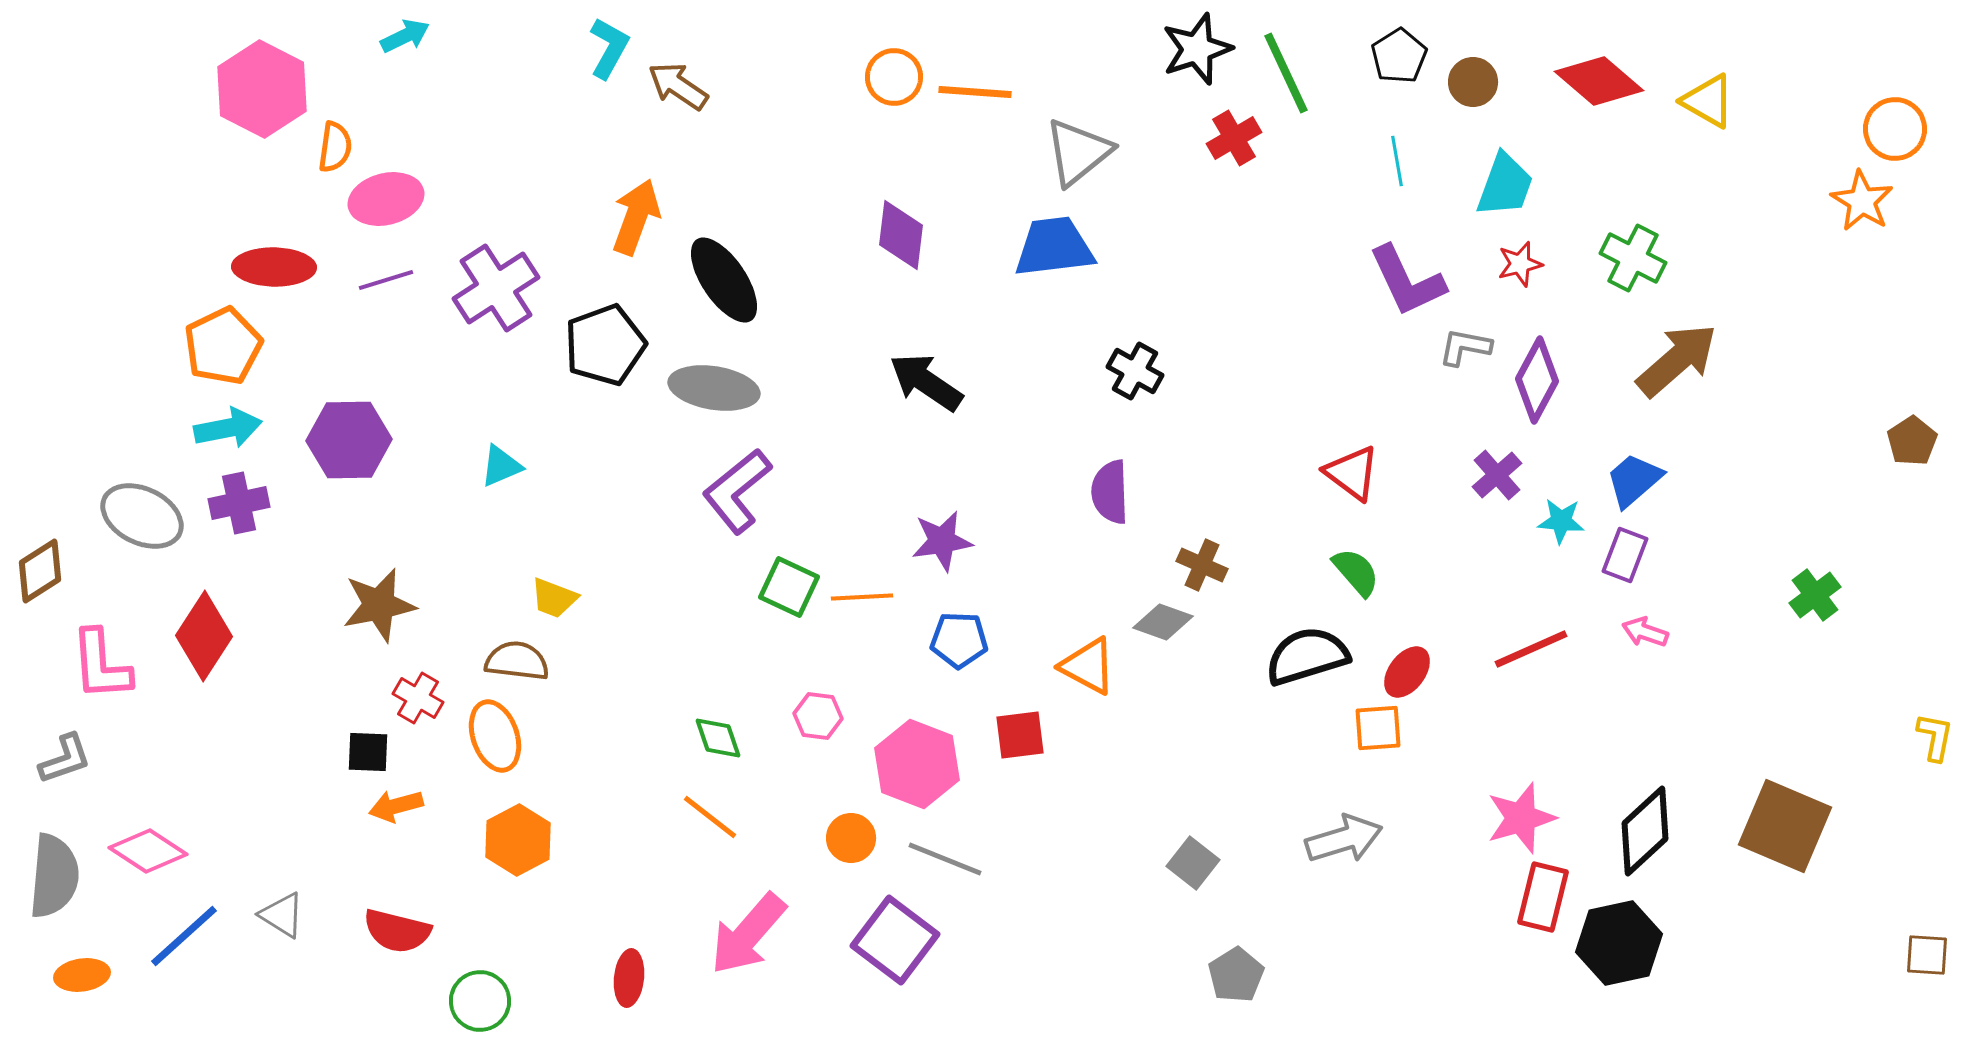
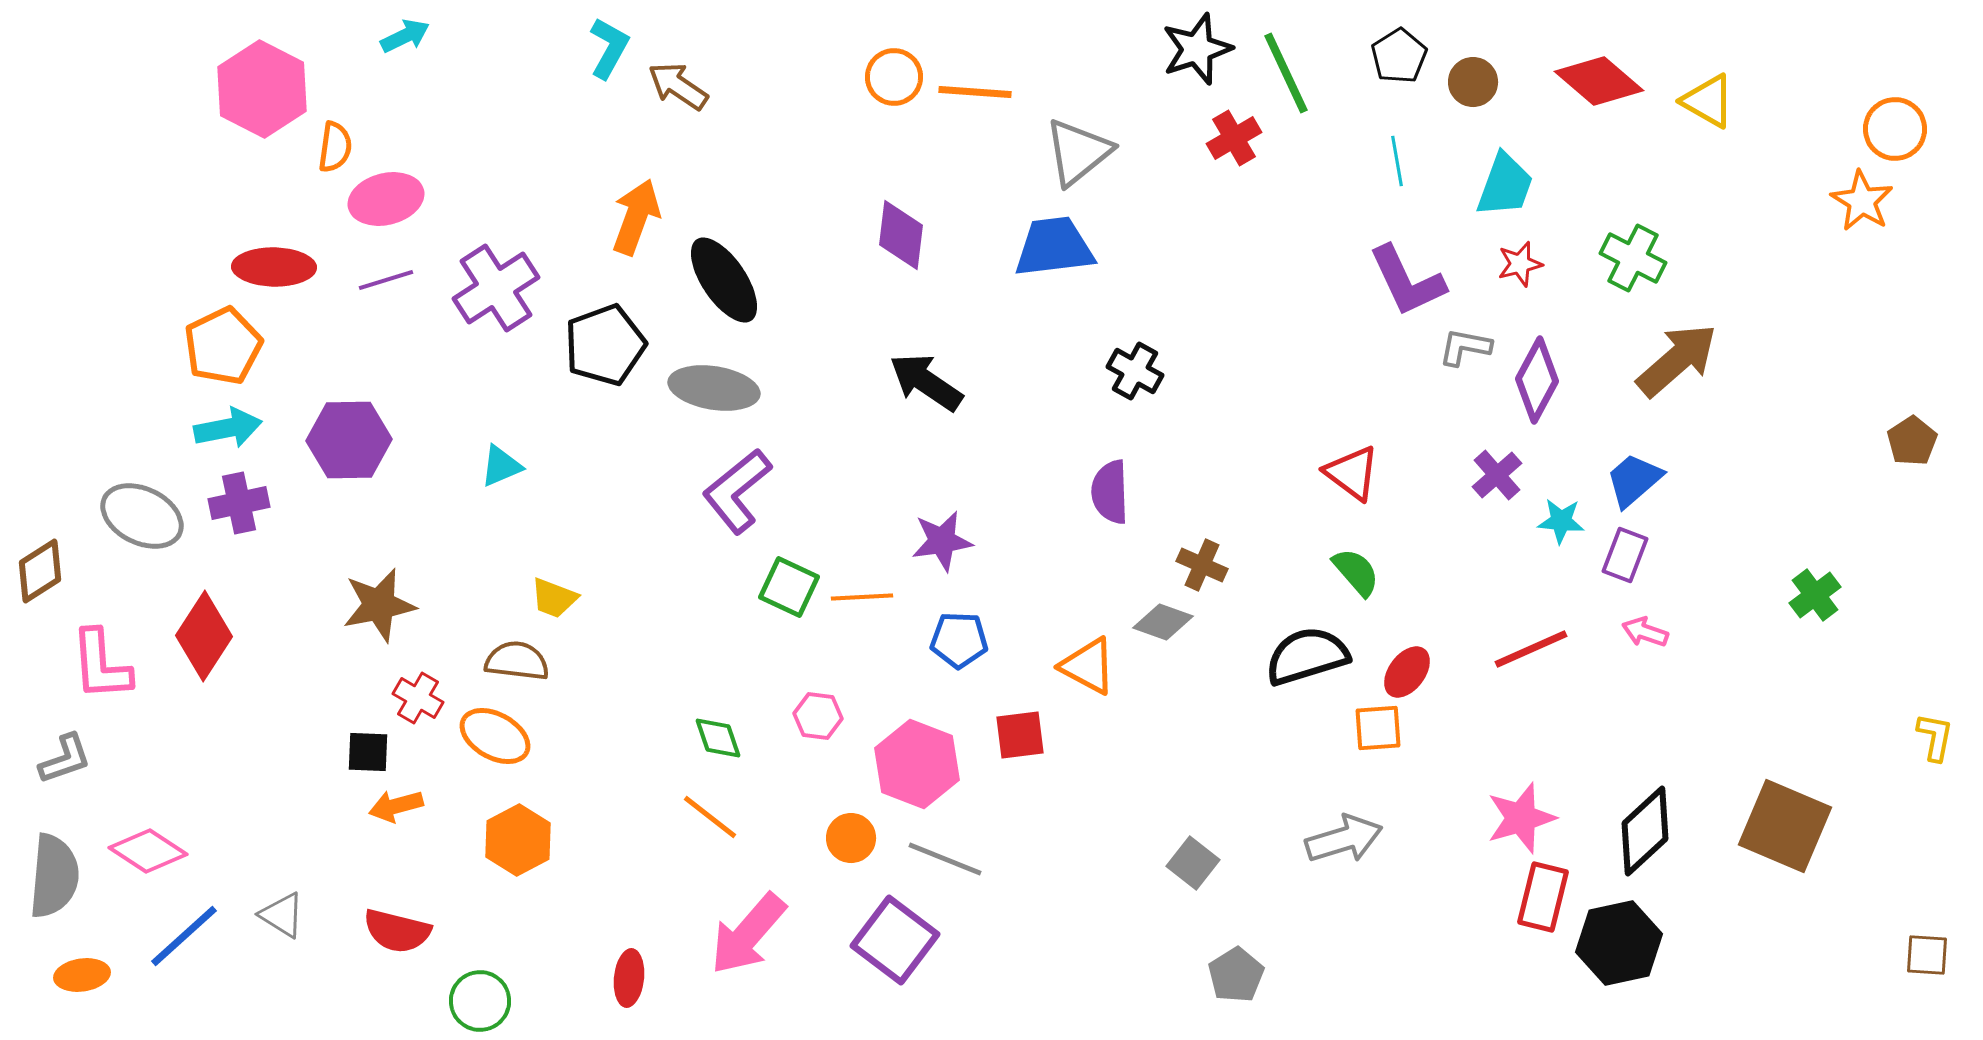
orange ellipse at (495, 736): rotated 42 degrees counterclockwise
